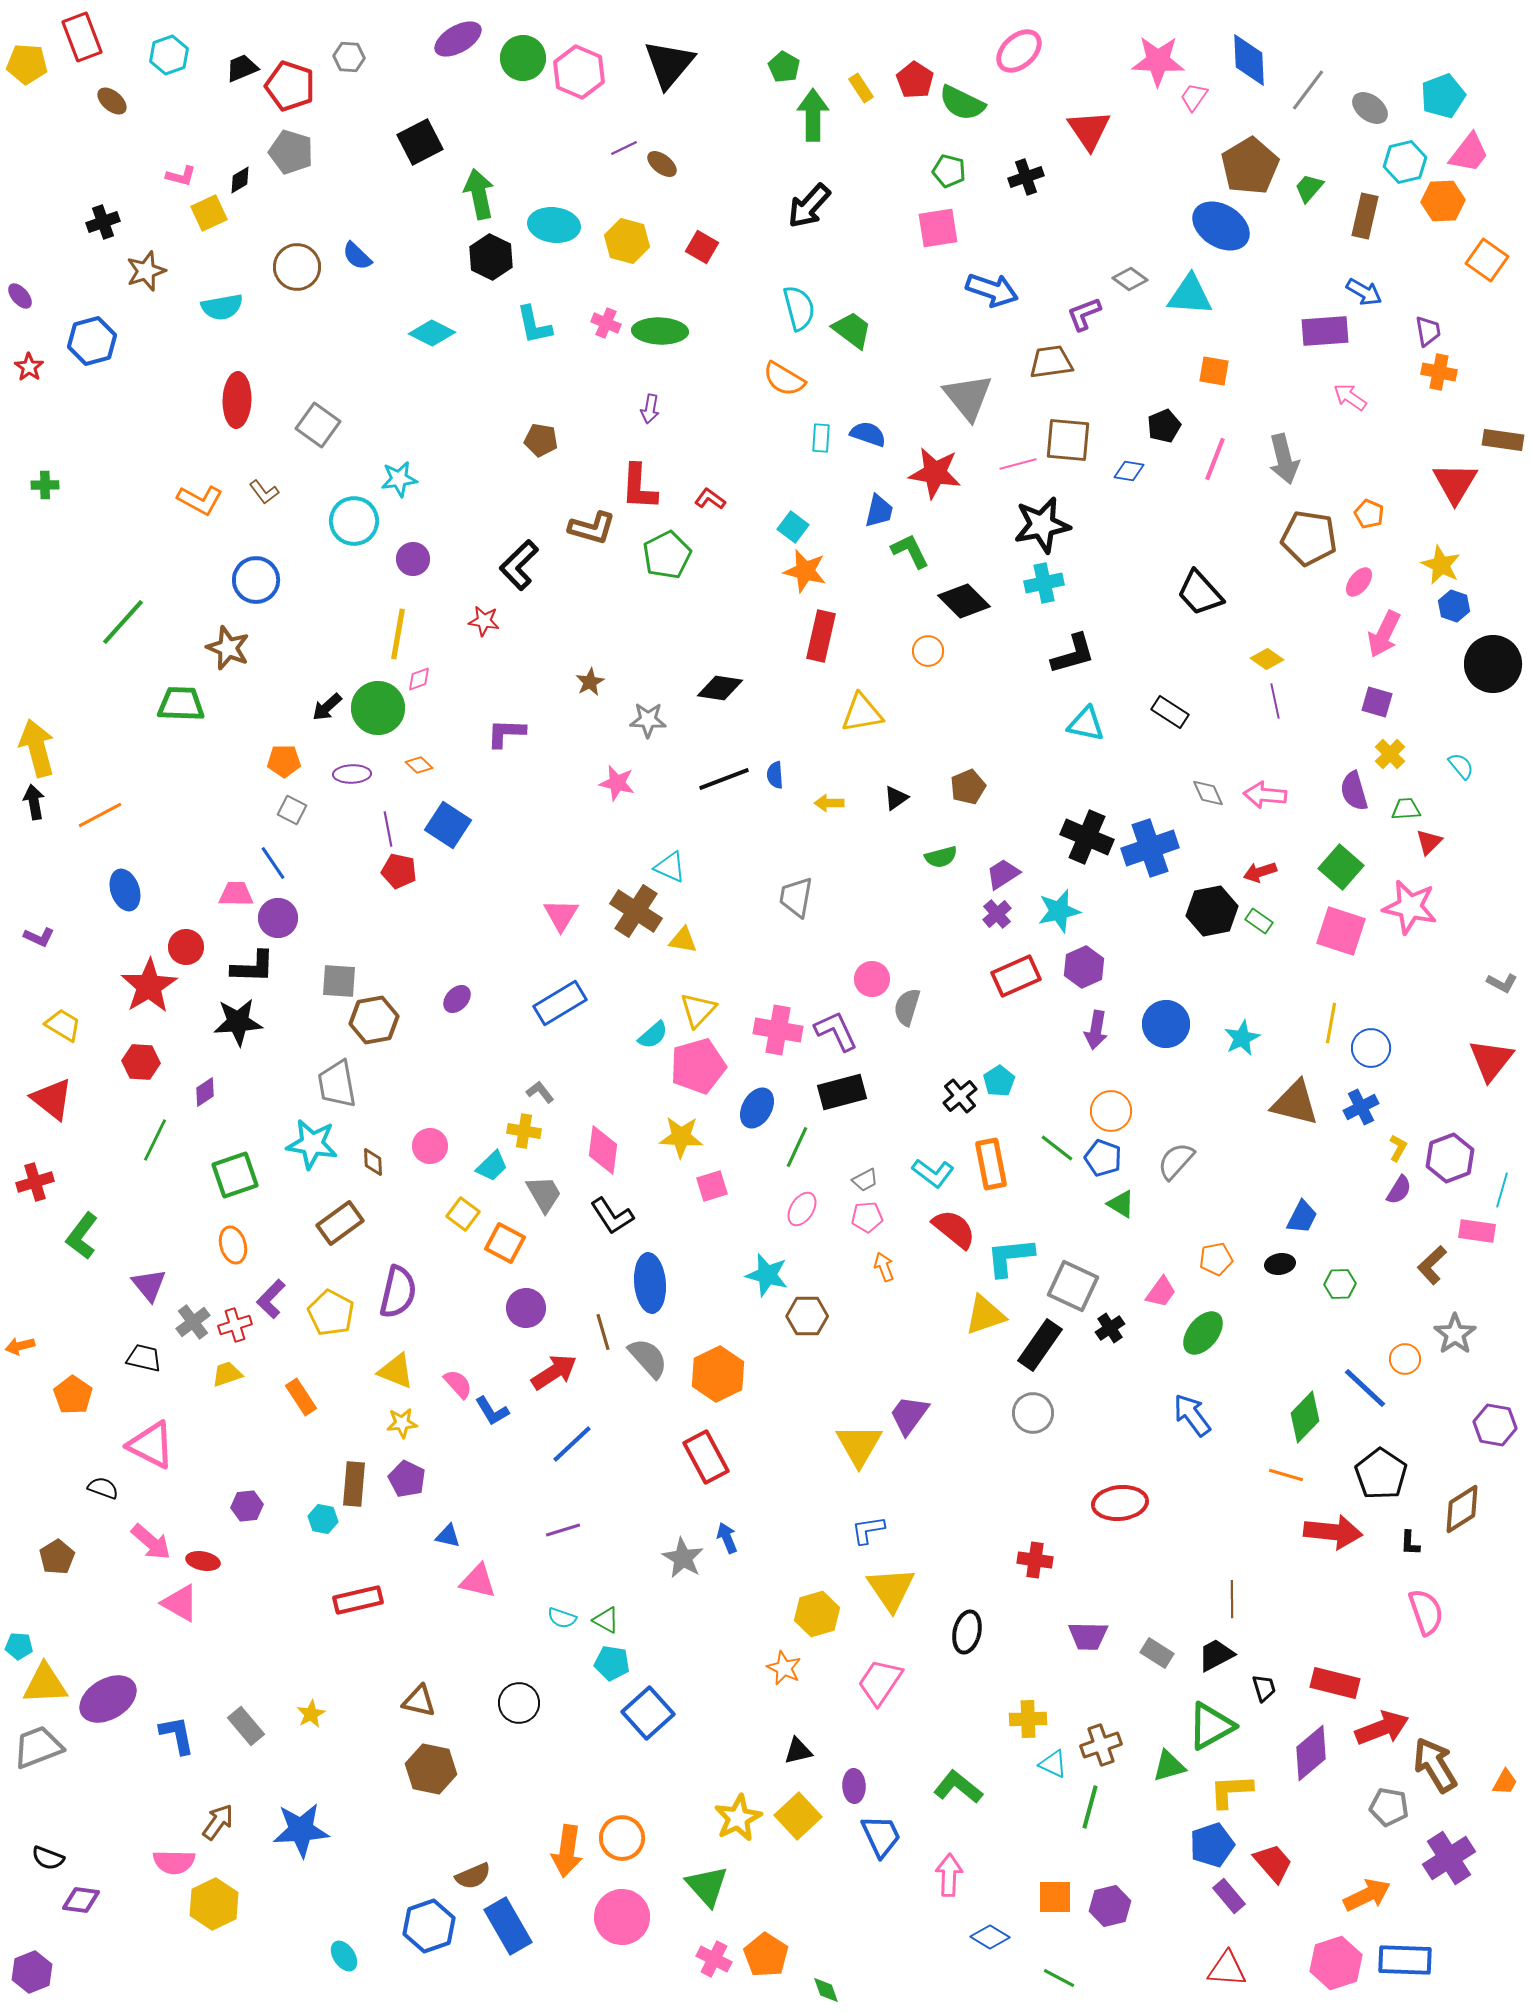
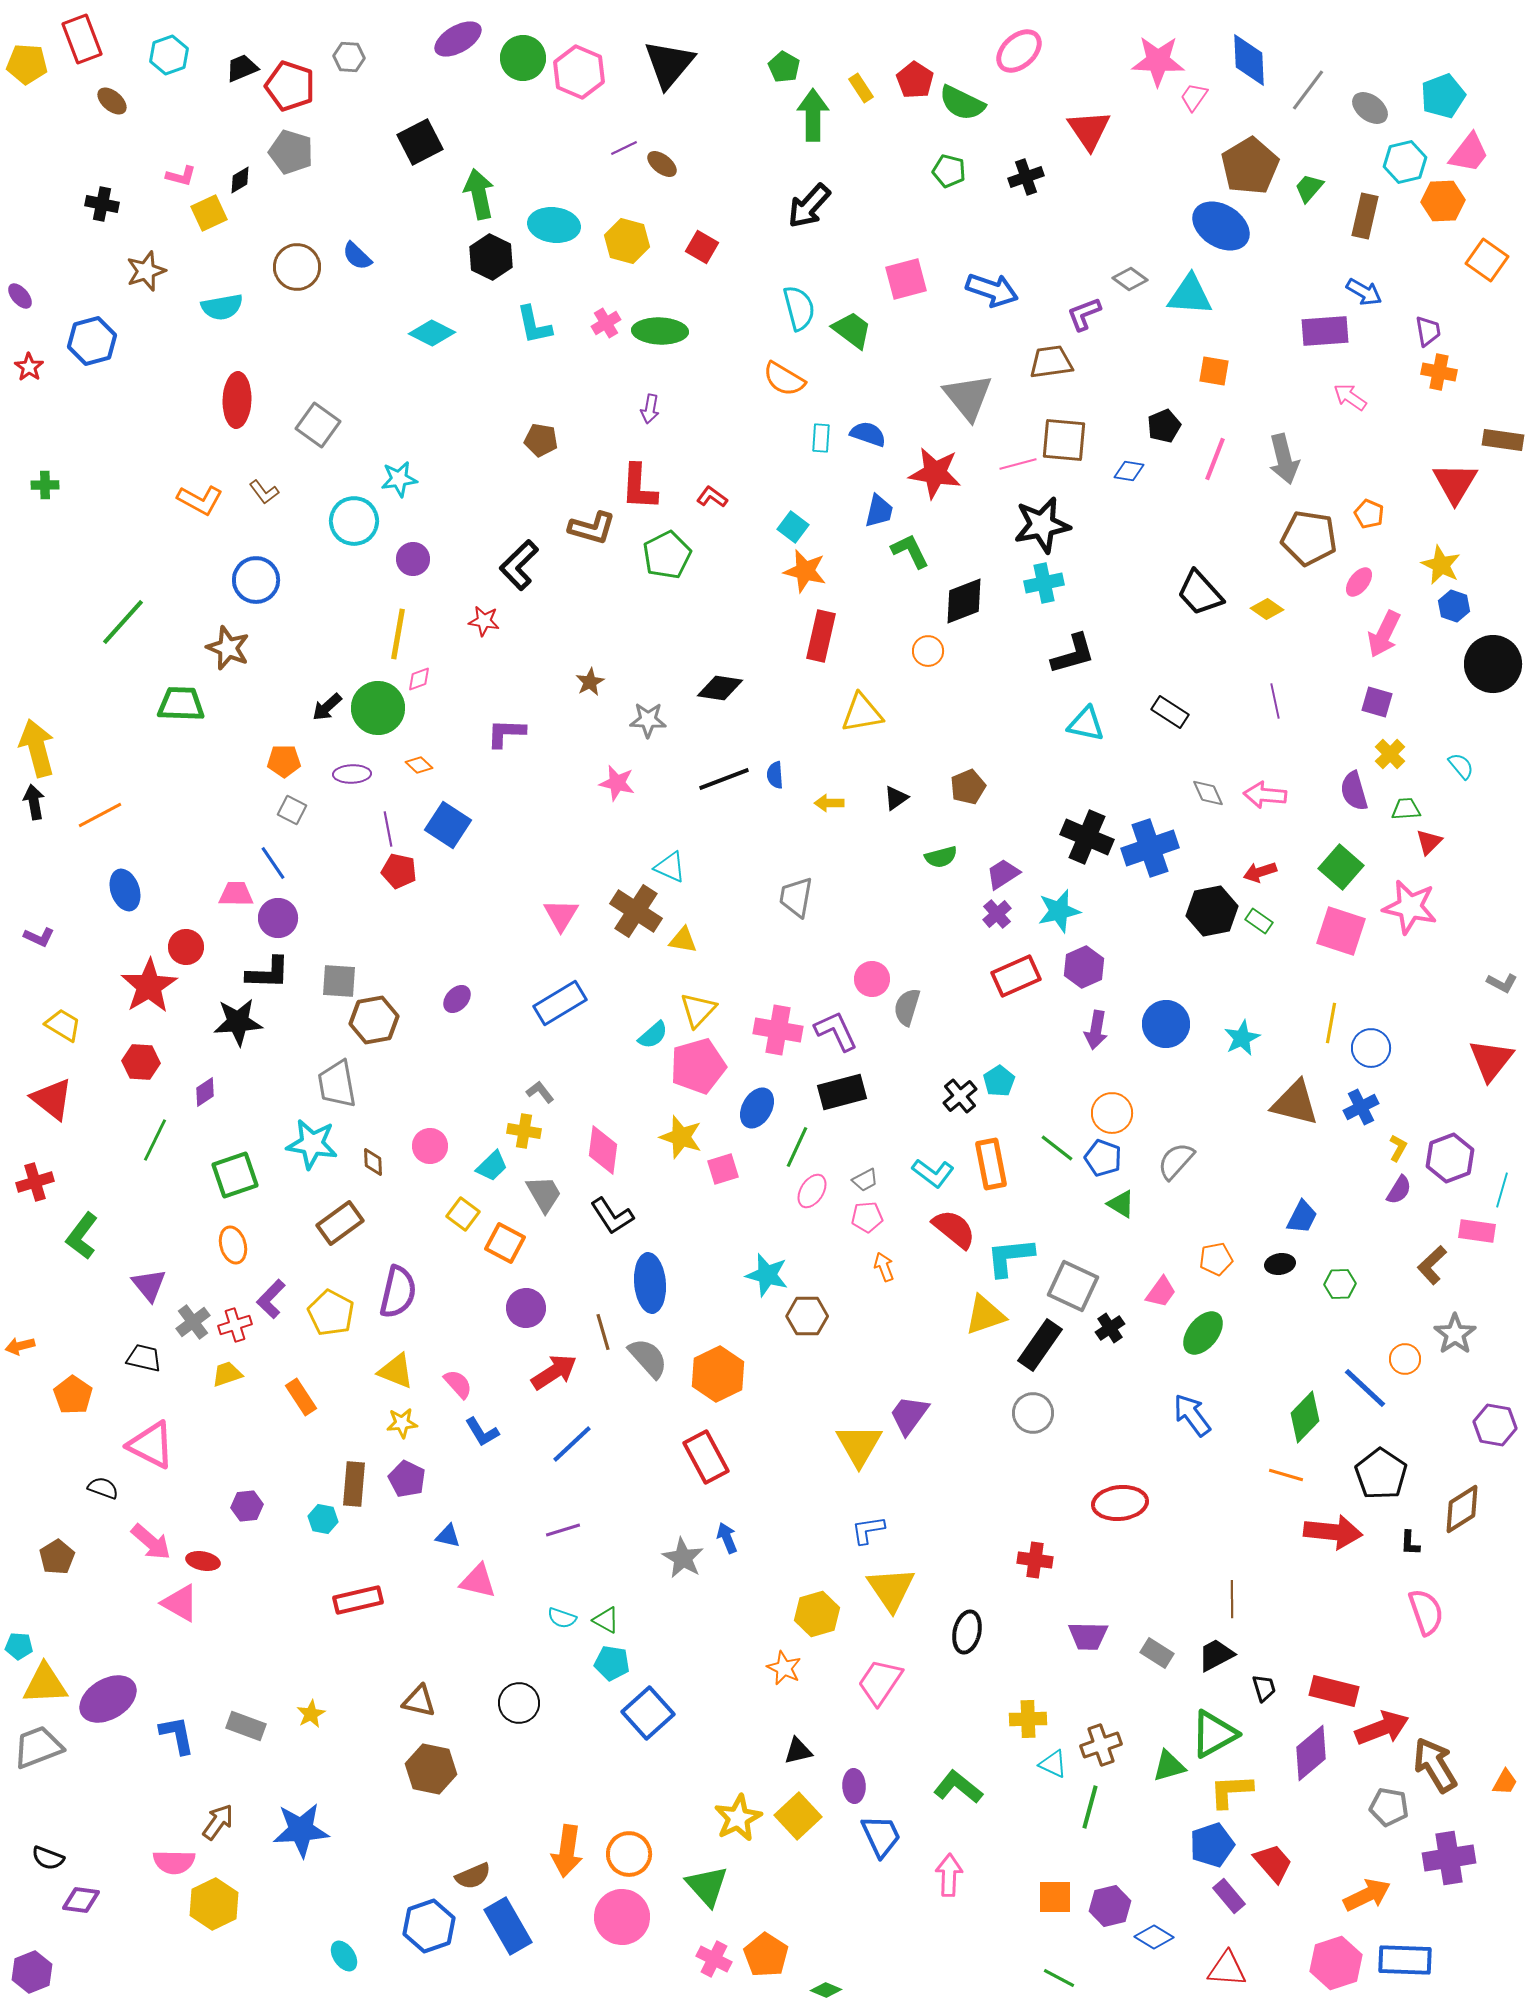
red rectangle at (82, 37): moved 2 px down
black cross at (103, 222): moved 1 px left, 18 px up; rotated 32 degrees clockwise
pink square at (938, 228): moved 32 px left, 51 px down; rotated 6 degrees counterclockwise
pink cross at (606, 323): rotated 36 degrees clockwise
brown square at (1068, 440): moved 4 px left
red L-shape at (710, 499): moved 2 px right, 2 px up
black diamond at (964, 601): rotated 66 degrees counterclockwise
yellow diamond at (1267, 659): moved 50 px up
black L-shape at (253, 967): moved 15 px right, 6 px down
orange circle at (1111, 1111): moved 1 px right, 2 px down
yellow star at (681, 1137): rotated 15 degrees clockwise
pink square at (712, 1186): moved 11 px right, 17 px up
pink ellipse at (802, 1209): moved 10 px right, 18 px up
blue L-shape at (492, 1411): moved 10 px left, 21 px down
red rectangle at (1335, 1683): moved 1 px left, 8 px down
gray rectangle at (246, 1726): rotated 30 degrees counterclockwise
green triangle at (1211, 1726): moved 3 px right, 8 px down
orange circle at (622, 1838): moved 7 px right, 16 px down
purple cross at (1449, 1858): rotated 24 degrees clockwise
blue diamond at (990, 1937): moved 164 px right
green diamond at (826, 1990): rotated 48 degrees counterclockwise
